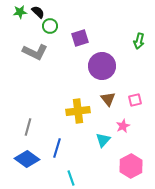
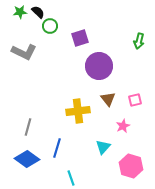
gray L-shape: moved 11 px left
purple circle: moved 3 px left
cyan triangle: moved 7 px down
pink hexagon: rotated 15 degrees counterclockwise
